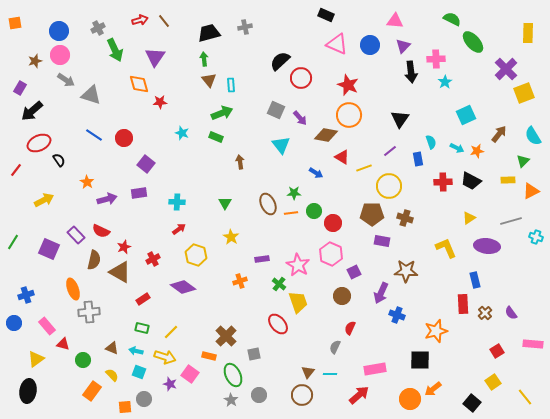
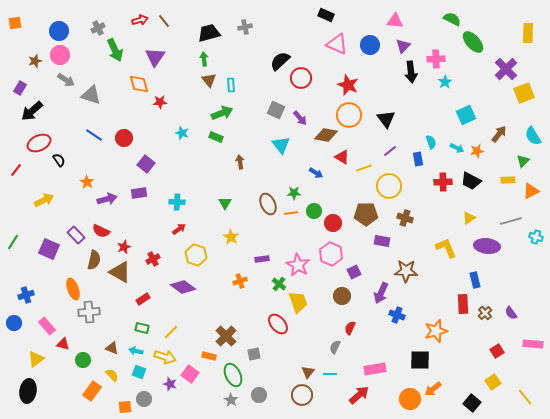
black triangle at (400, 119): moved 14 px left; rotated 12 degrees counterclockwise
brown pentagon at (372, 214): moved 6 px left
